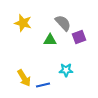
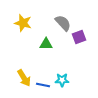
green triangle: moved 4 px left, 4 px down
cyan star: moved 4 px left, 10 px down
blue line: rotated 24 degrees clockwise
